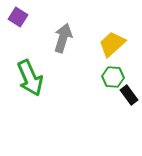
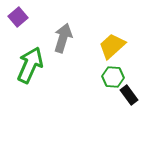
purple square: rotated 18 degrees clockwise
yellow trapezoid: moved 2 px down
green arrow: moved 13 px up; rotated 132 degrees counterclockwise
